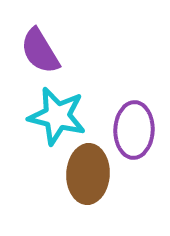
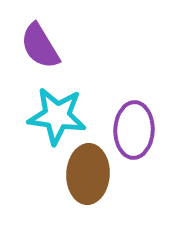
purple semicircle: moved 5 px up
cyan star: rotated 6 degrees counterclockwise
